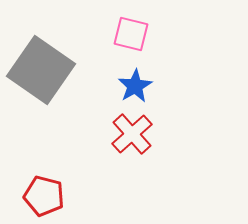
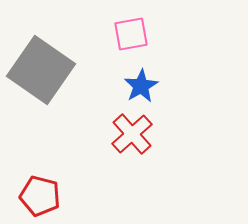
pink square: rotated 24 degrees counterclockwise
blue star: moved 6 px right
red pentagon: moved 4 px left
